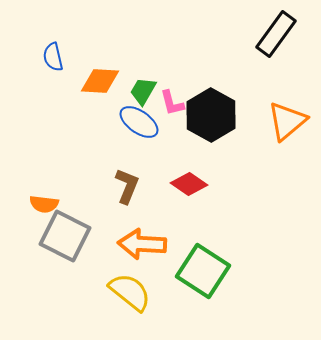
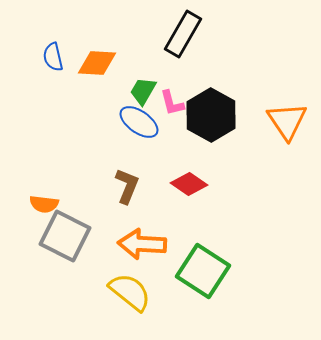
black rectangle: moved 93 px left; rotated 6 degrees counterclockwise
orange diamond: moved 3 px left, 18 px up
orange triangle: rotated 24 degrees counterclockwise
